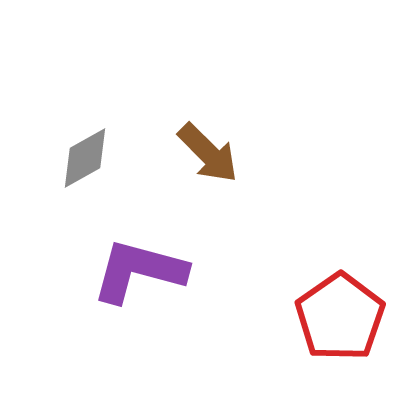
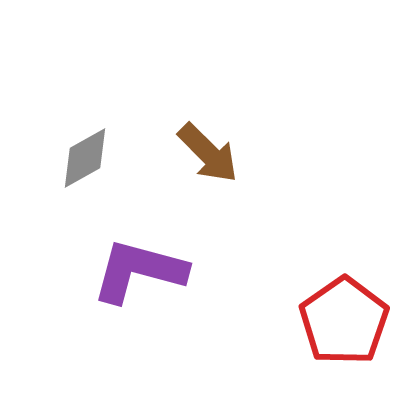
red pentagon: moved 4 px right, 4 px down
